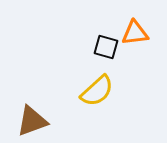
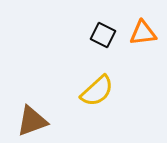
orange triangle: moved 8 px right
black square: moved 3 px left, 12 px up; rotated 10 degrees clockwise
